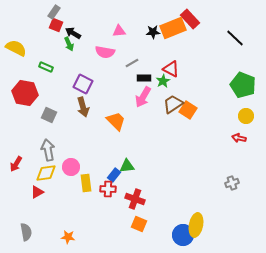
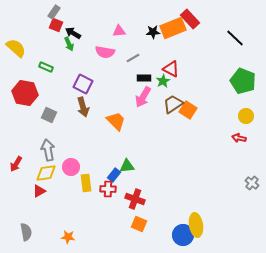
yellow semicircle at (16, 48): rotated 15 degrees clockwise
gray line at (132, 63): moved 1 px right, 5 px up
green pentagon at (243, 85): moved 4 px up
gray cross at (232, 183): moved 20 px right; rotated 32 degrees counterclockwise
red triangle at (37, 192): moved 2 px right, 1 px up
yellow ellipse at (196, 225): rotated 20 degrees counterclockwise
